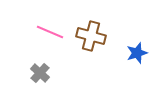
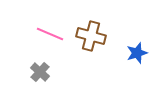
pink line: moved 2 px down
gray cross: moved 1 px up
